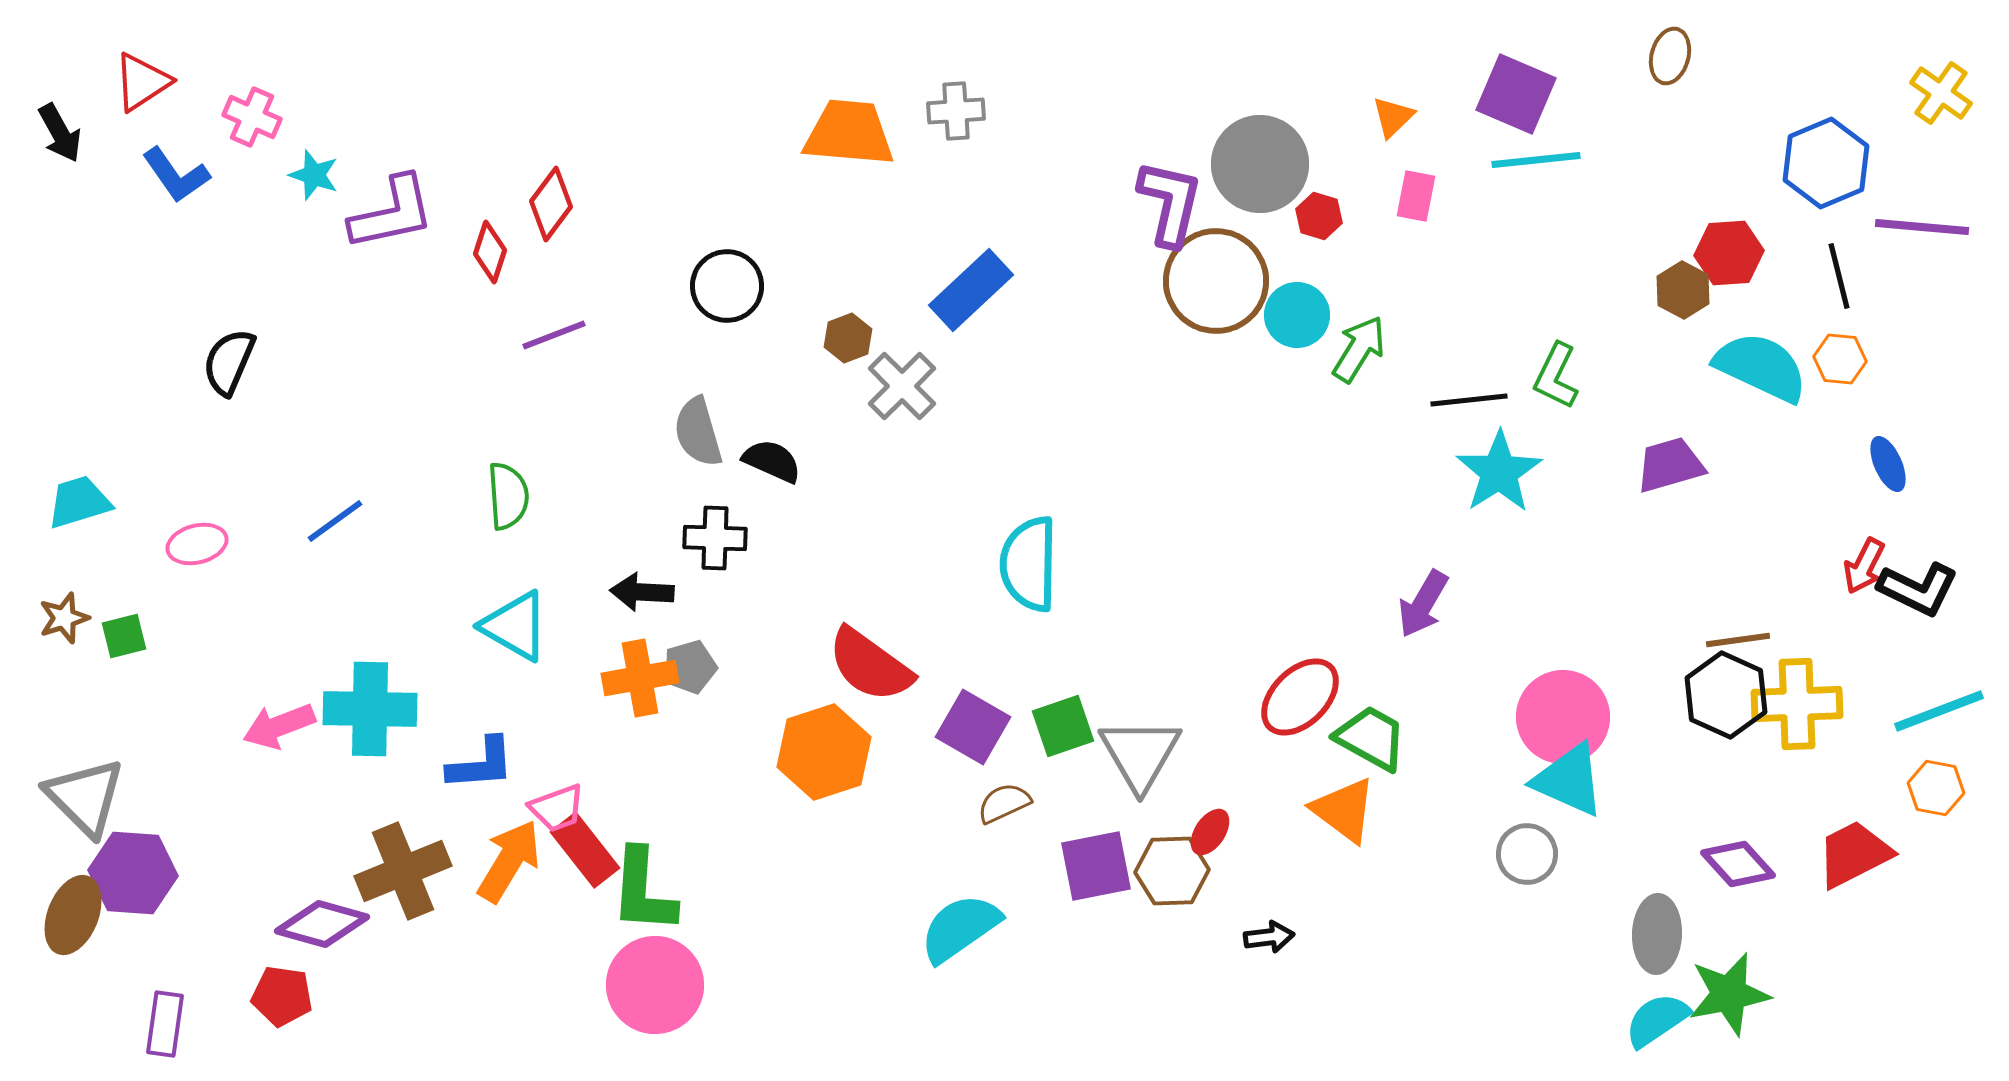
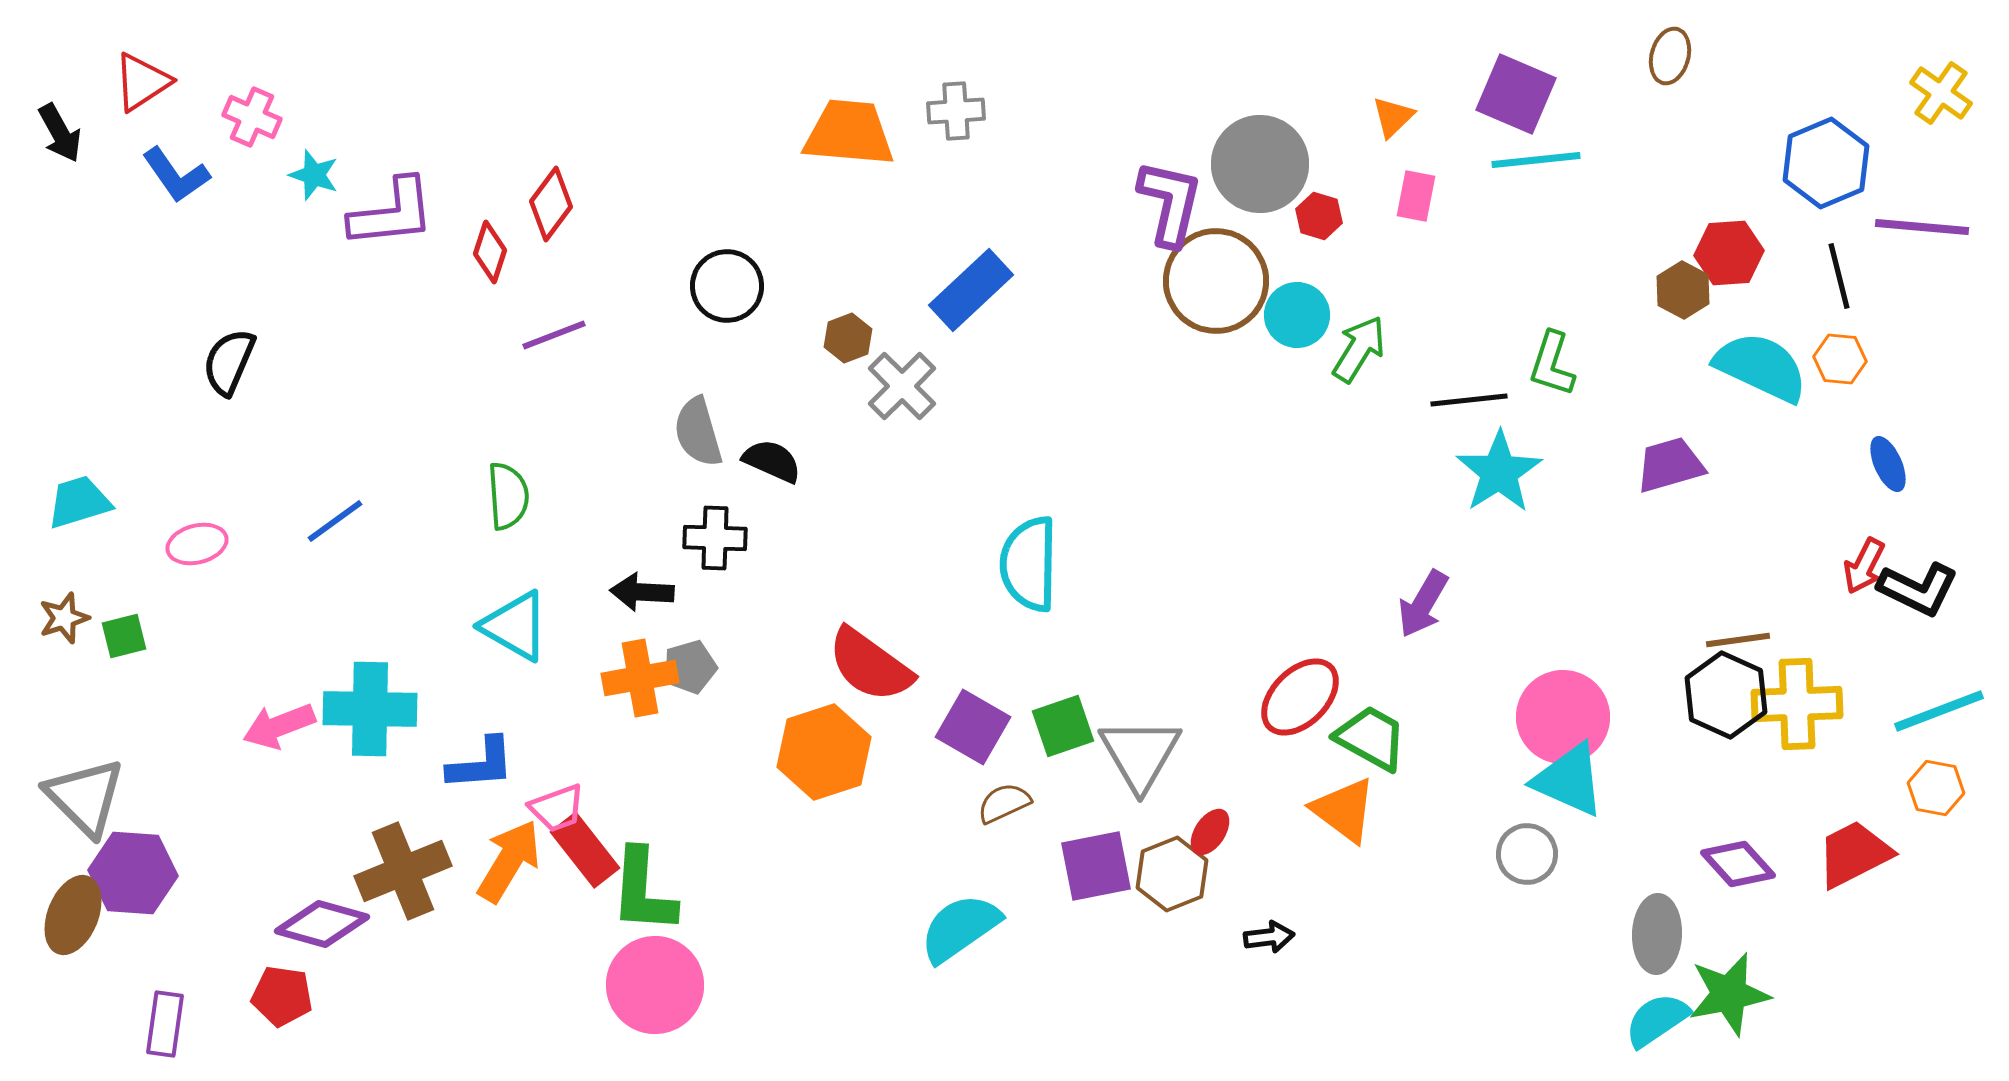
purple L-shape at (392, 213): rotated 6 degrees clockwise
green L-shape at (1556, 376): moved 4 px left, 12 px up; rotated 8 degrees counterclockwise
brown hexagon at (1172, 871): moved 3 px down; rotated 20 degrees counterclockwise
